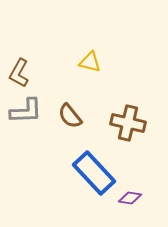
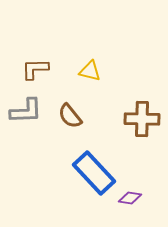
yellow triangle: moved 9 px down
brown L-shape: moved 16 px right, 4 px up; rotated 60 degrees clockwise
brown cross: moved 14 px right, 4 px up; rotated 12 degrees counterclockwise
